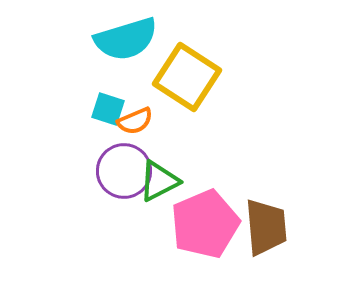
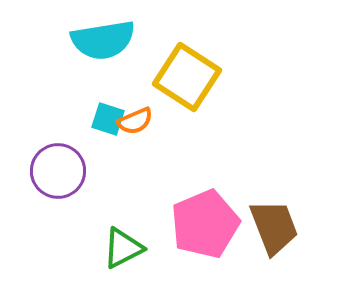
cyan semicircle: moved 23 px left, 1 px down; rotated 8 degrees clockwise
cyan square: moved 10 px down
purple circle: moved 66 px left
green triangle: moved 36 px left, 67 px down
brown trapezoid: moved 8 px right; rotated 16 degrees counterclockwise
